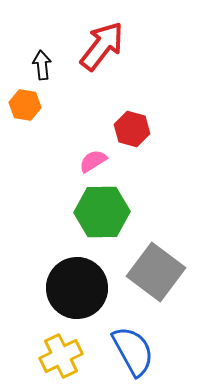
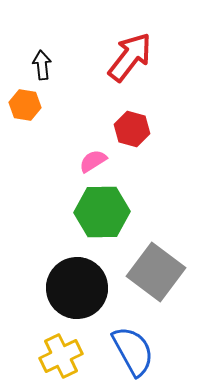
red arrow: moved 28 px right, 11 px down
